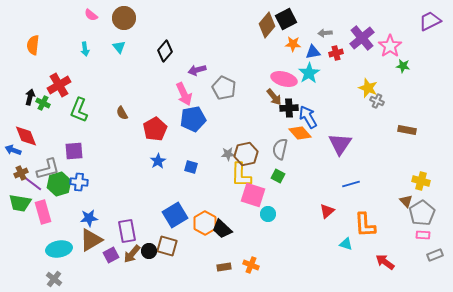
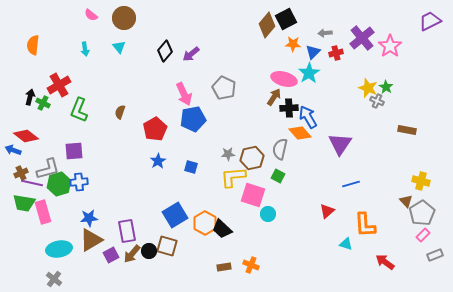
blue triangle at (313, 52): rotated 35 degrees counterclockwise
green star at (403, 66): moved 17 px left, 21 px down; rotated 24 degrees clockwise
purple arrow at (197, 70): moved 6 px left, 16 px up; rotated 24 degrees counterclockwise
brown arrow at (274, 97): rotated 108 degrees counterclockwise
brown semicircle at (122, 113): moved 2 px left, 1 px up; rotated 48 degrees clockwise
red diamond at (26, 136): rotated 30 degrees counterclockwise
brown hexagon at (246, 154): moved 6 px right, 4 px down
yellow L-shape at (241, 175): moved 8 px left, 2 px down; rotated 84 degrees clockwise
blue cross at (79, 182): rotated 12 degrees counterclockwise
purple line at (32, 183): rotated 25 degrees counterclockwise
green trapezoid at (20, 203): moved 4 px right
pink rectangle at (423, 235): rotated 48 degrees counterclockwise
